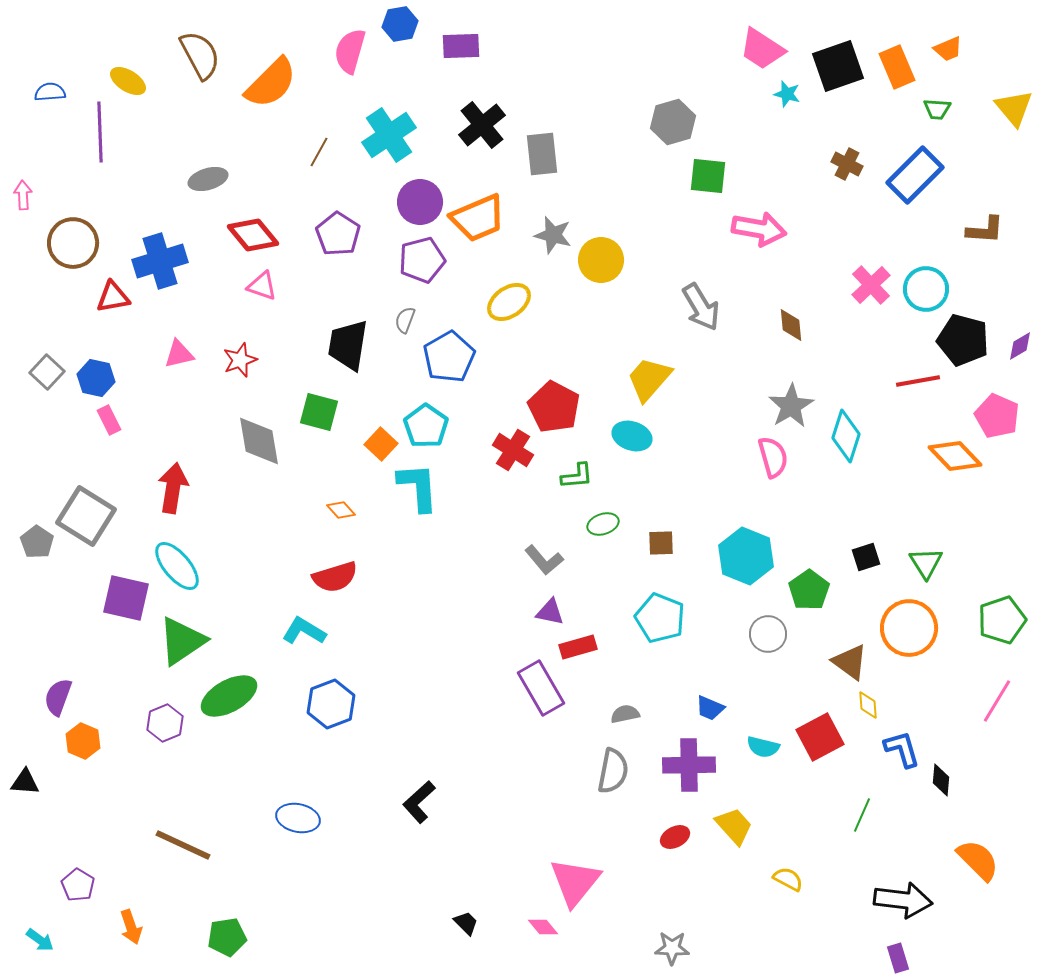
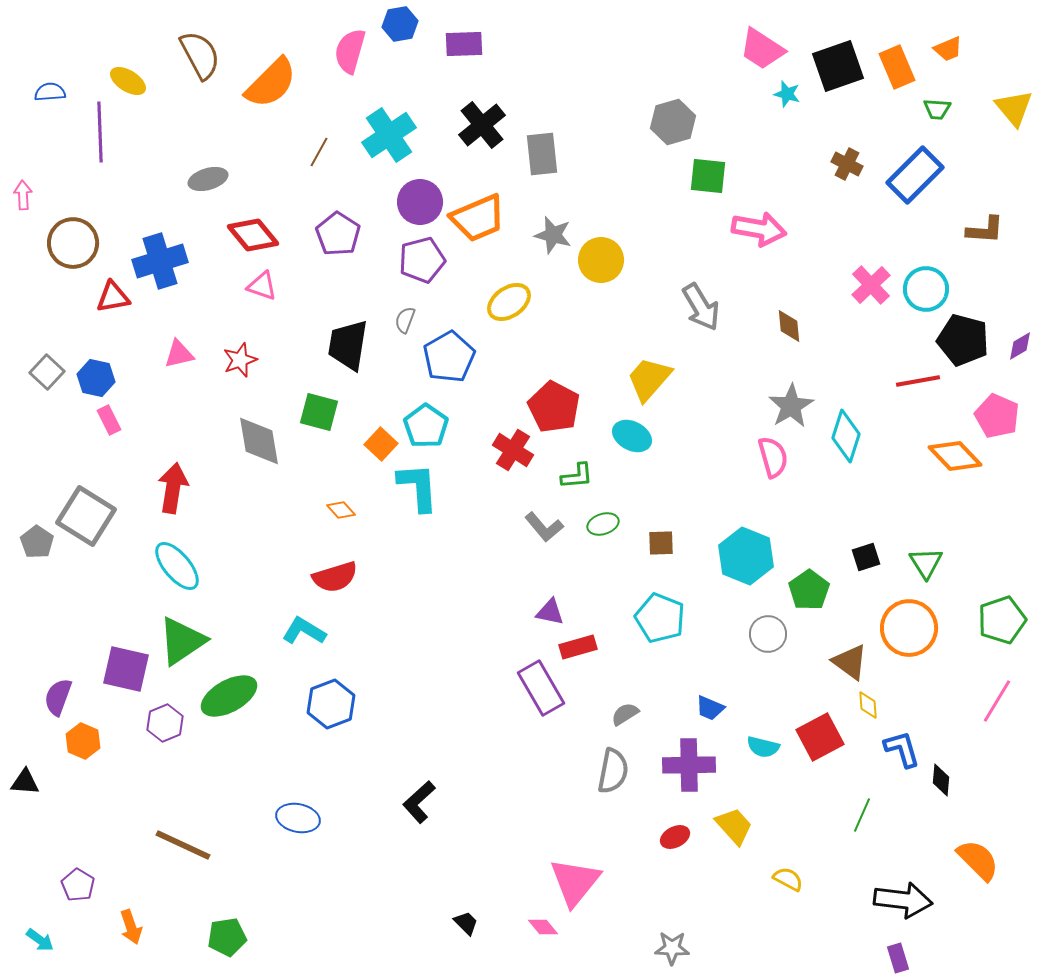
purple rectangle at (461, 46): moved 3 px right, 2 px up
brown diamond at (791, 325): moved 2 px left, 1 px down
cyan ellipse at (632, 436): rotated 9 degrees clockwise
gray L-shape at (544, 560): moved 33 px up
purple square at (126, 598): moved 71 px down
gray semicircle at (625, 714): rotated 20 degrees counterclockwise
